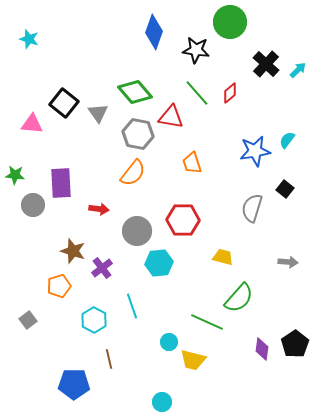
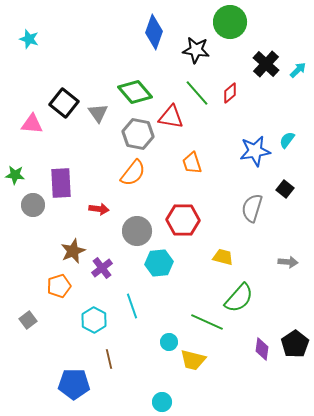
brown star at (73, 251): rotated 30 degrees clockwise
